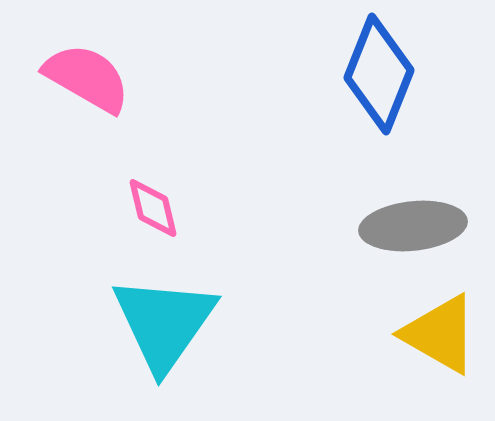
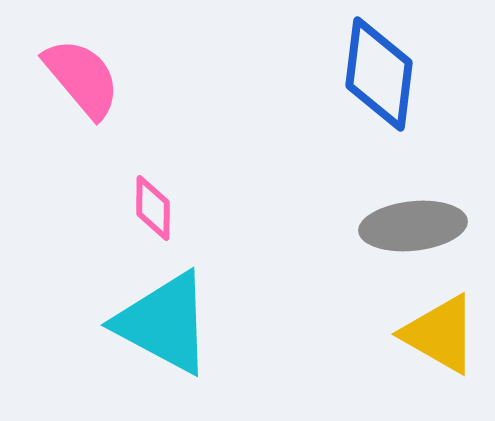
blue diamond: rotated 15 degrees counterclockwise
pink semicircle: moved 5 px left; rotated 20 degrees clockwise
pink diamond: rotated 14 degrees clockwise
cyan triangle: rotated 37 degrees counterclockwise
